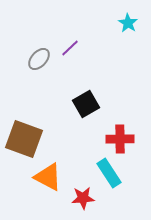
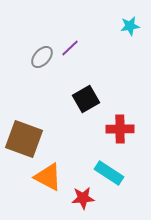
cyan star: moved 2 px right, 3 px down; rotated 30 degrees clockwise
gray ellipse: moved 3 px right, 2 px up
black square: moved 5 px up
red cross: moved 10 px up
cyan rectangle: rotated 24 degrees counterclockwise
